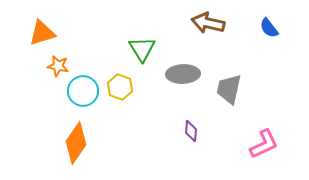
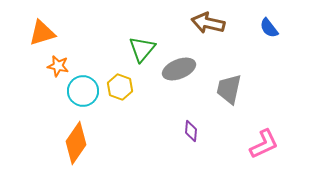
green triangle: rotated 12 degrees clockwise
gray ellipse: moved 4 px left, 5 px up; rotated 20 degrees counterclockwise
